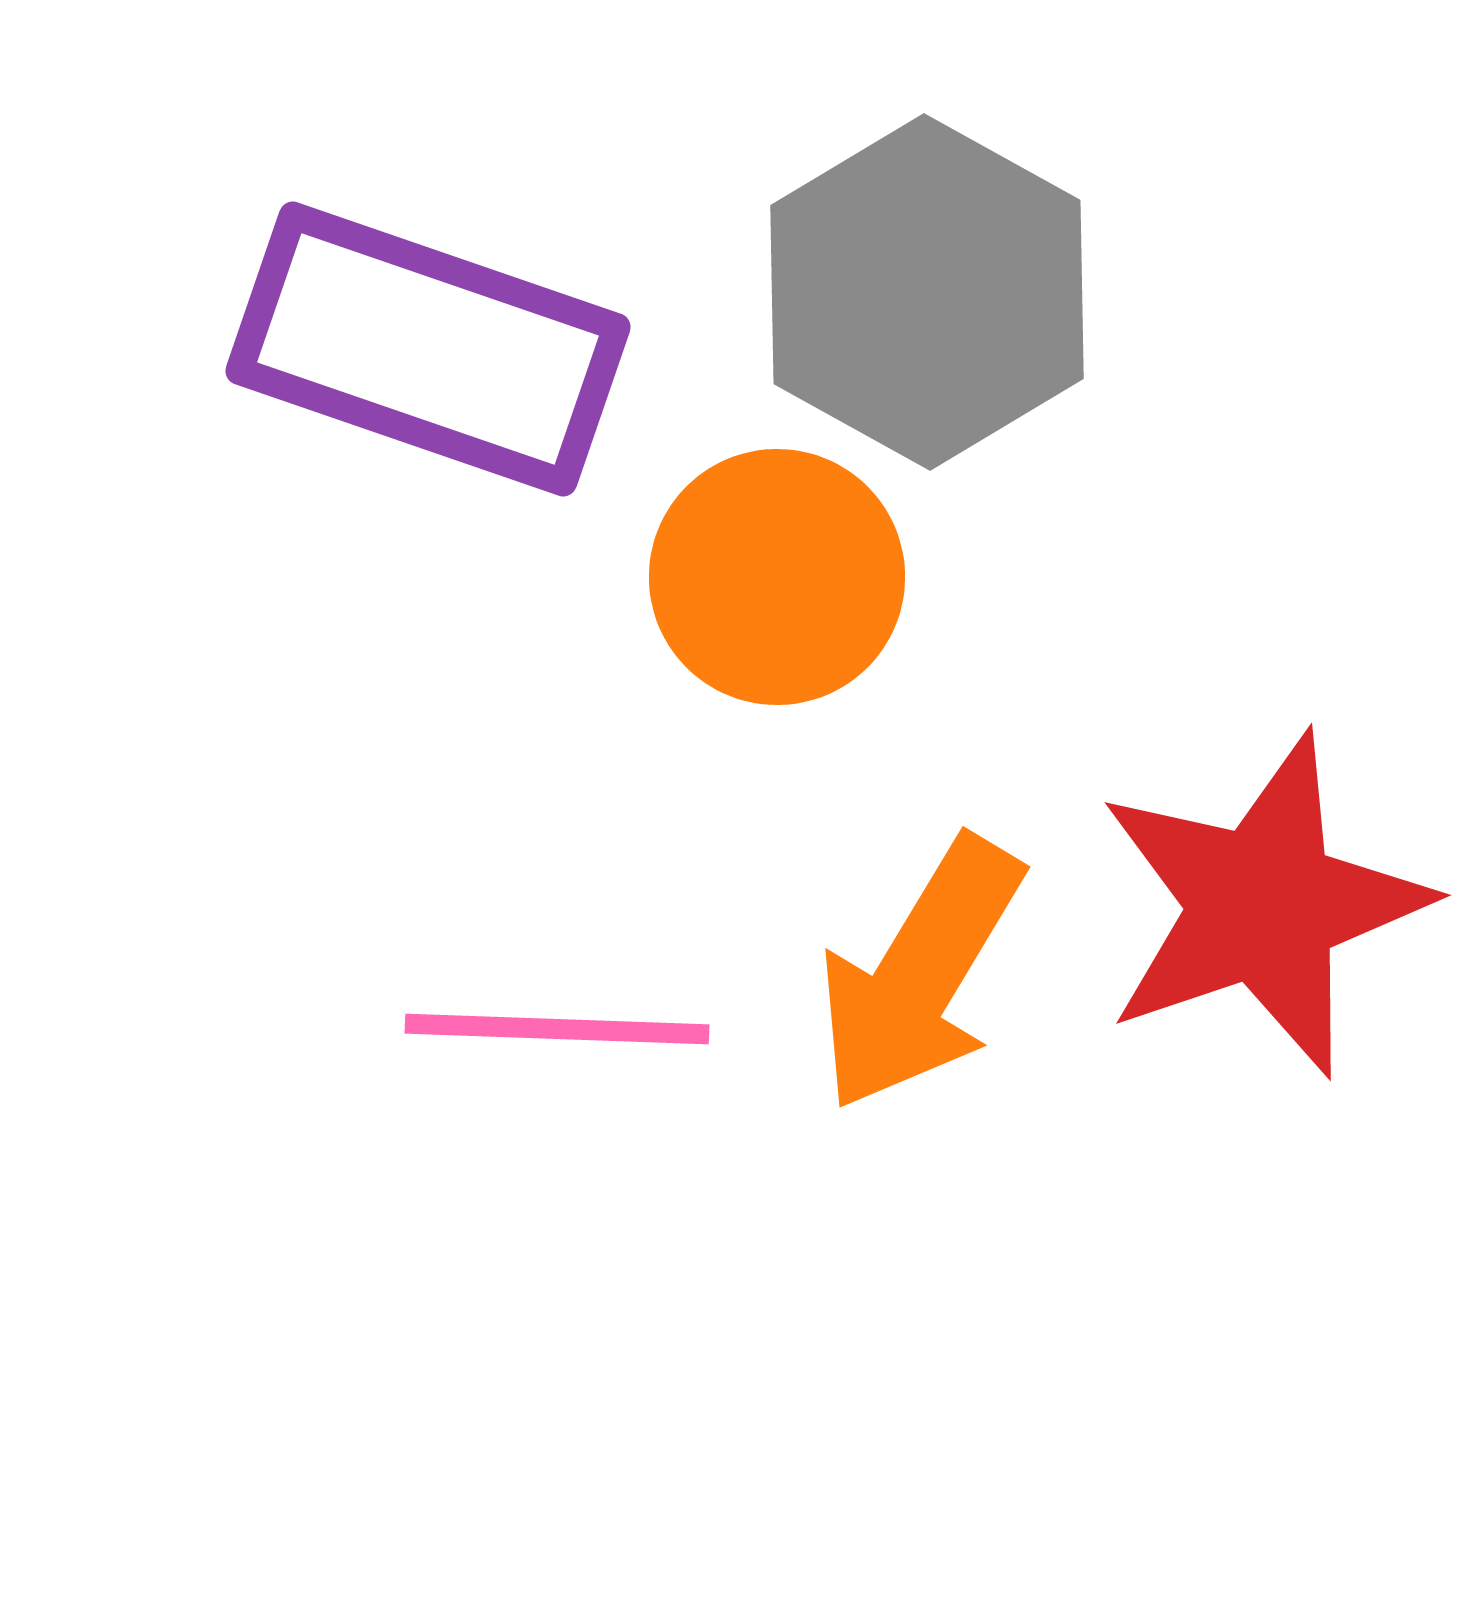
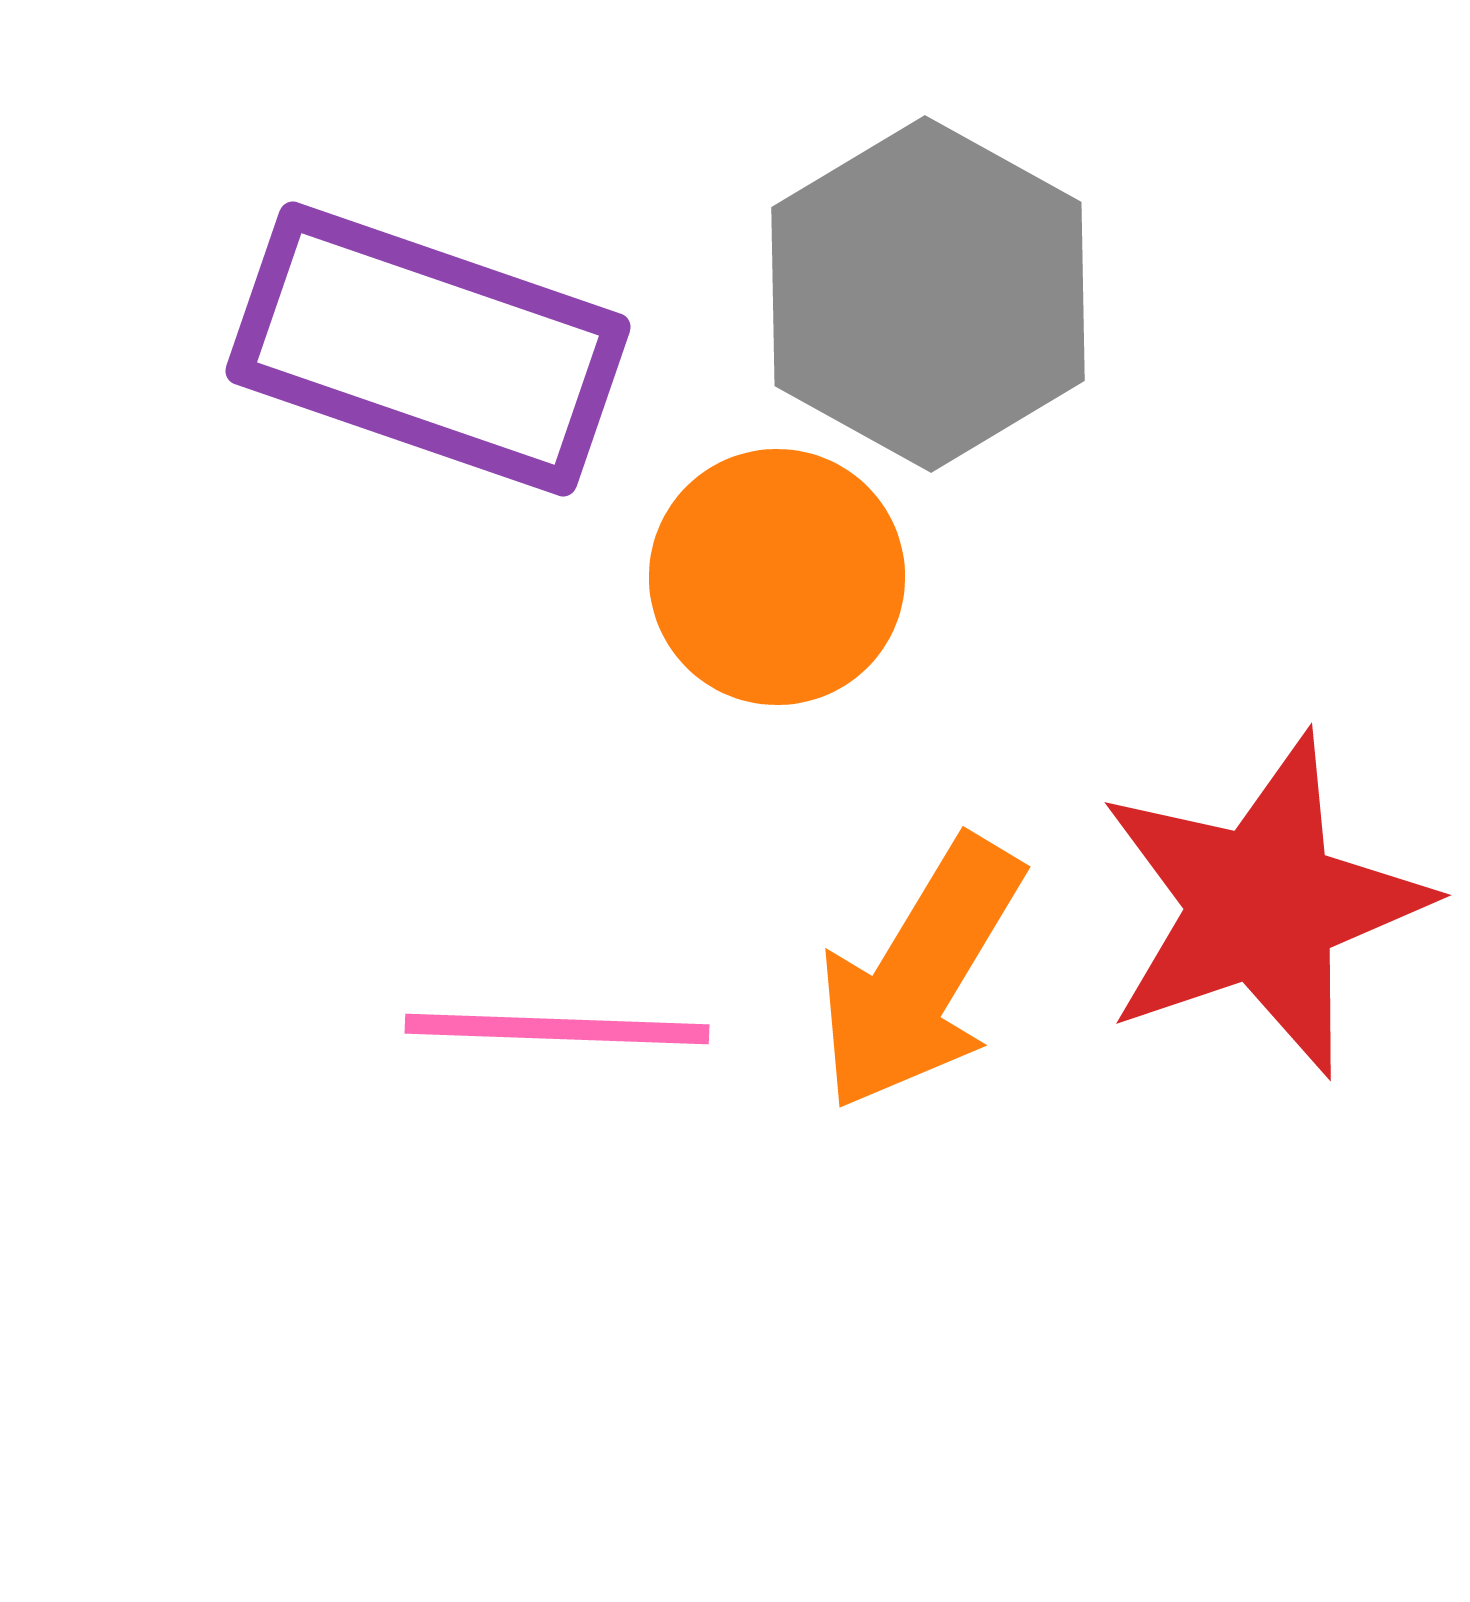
gray hexagon: moved 1 px right, 2 px down
